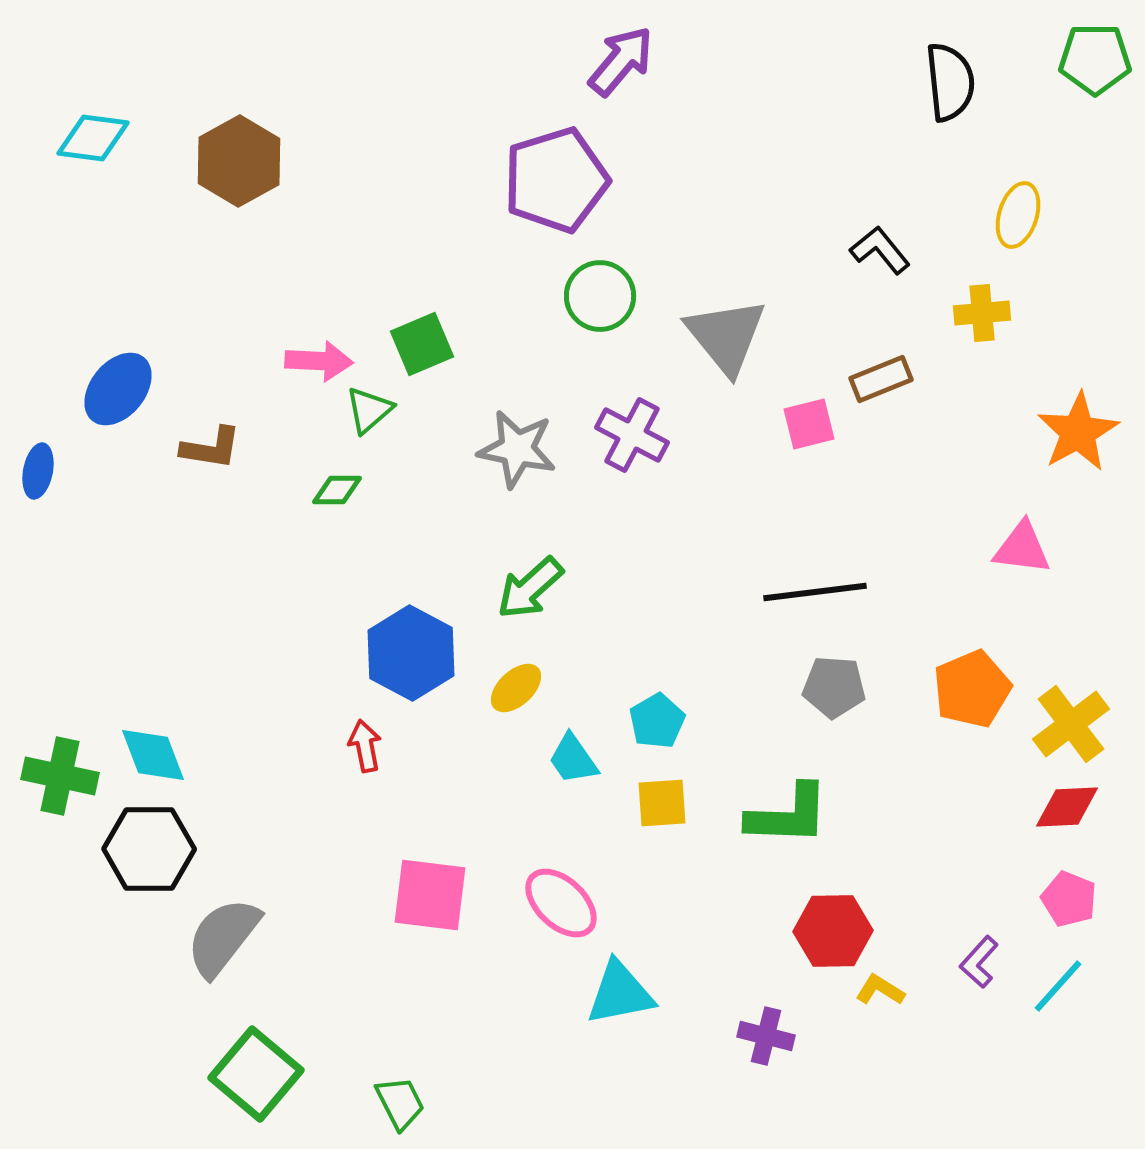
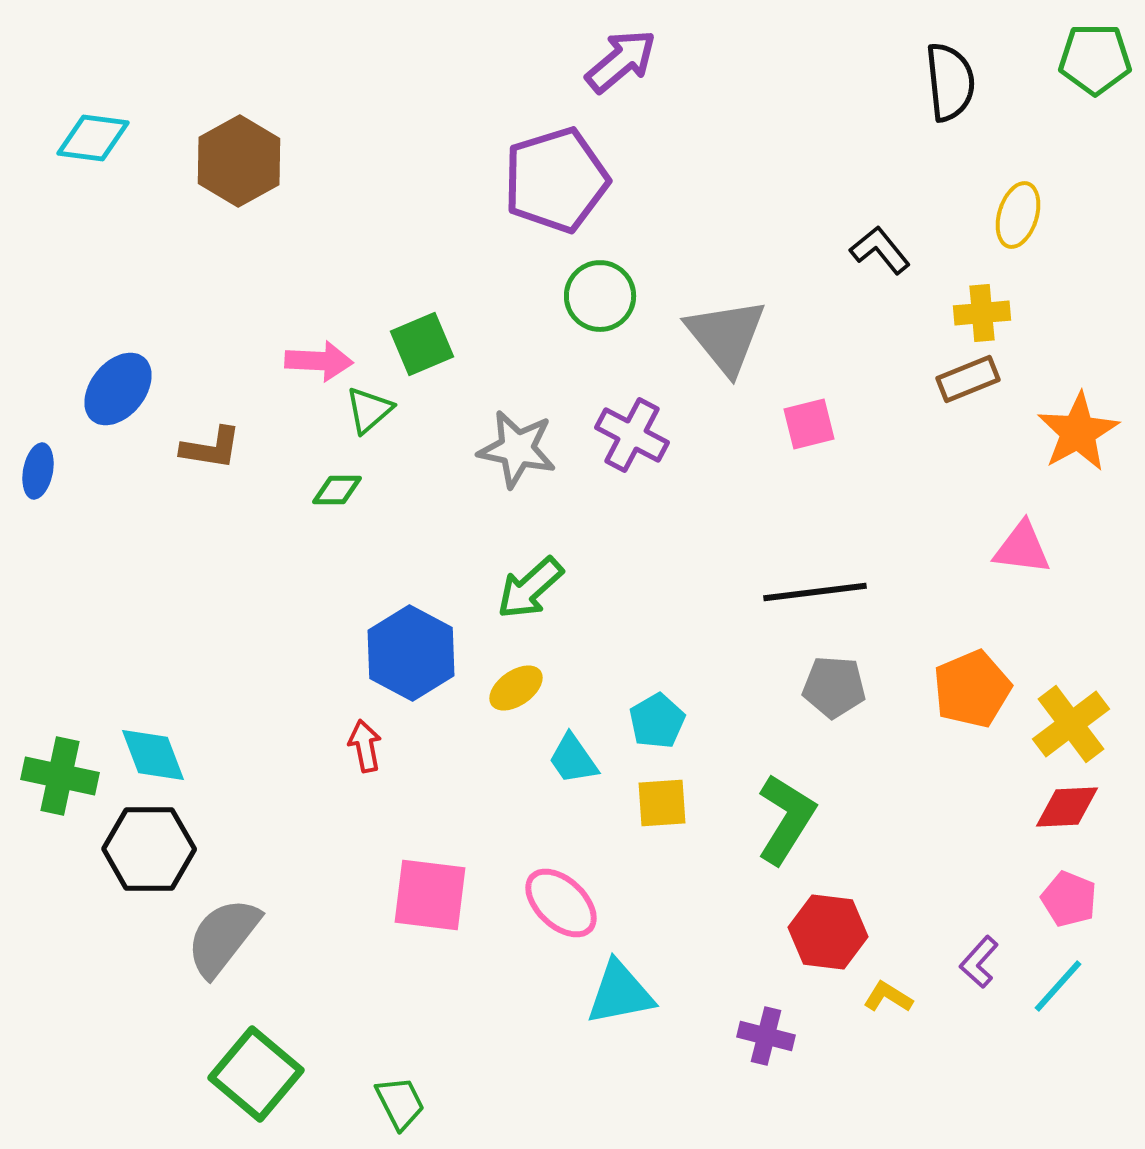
purple arrow at (621, 61): rotated 10 degrees clockwise
brown rectangle at (881, 379): moved 87 px right
yellow ellipse at (516, 688): rotated 8 degrees clockwise
green L-shape at (788, 815): moved 2 px left, 4 px down; rotated 60 degrees counterclockwise
red hexagon at (833, 931): moved 5 px left, 1 px down; rotated 8 degrees clockwise
yellow L-shape at (880, 990): moved 8 px right, 7 px down
